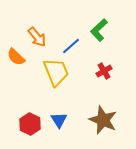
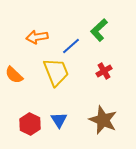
orange arrow: rotated 120 degrees clockwise
orange semicircle: moved 2 px left, 18 px down
